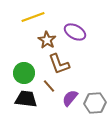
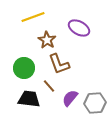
purple ellipse: moved 4 px right, 4 px up
green circle: moved 5 px up
black trapezoid: moved 3 px right
